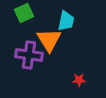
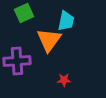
orange triangle: rotated 8 degrees clockwise
purple cross: moved 12 px left, 6 px down; rotated 12 degrees counterclockwise
red star: moved 15 px left
